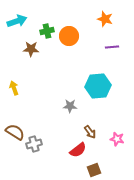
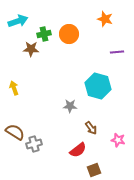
cyan arrow: moved 1 px right
green cross: moved 3 px left, 3 px down
orange circle: moved 2 px up
purple line: moved 5 px right, 5 px down
cyan hexagon: rotated 20 degrees clockwise
brown arrow: moved 1 px right, 4 px up
pink star: moved 1 px right, 1 px down
